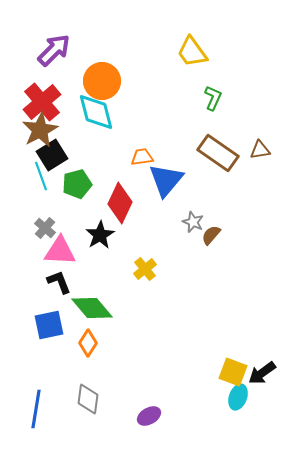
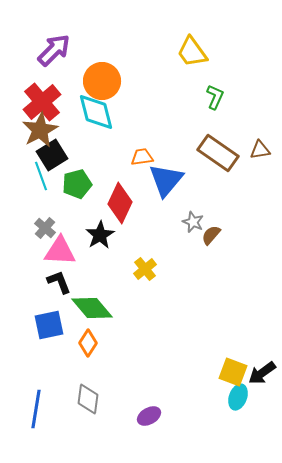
green L-shape: moved 2 px right, 1 px up
